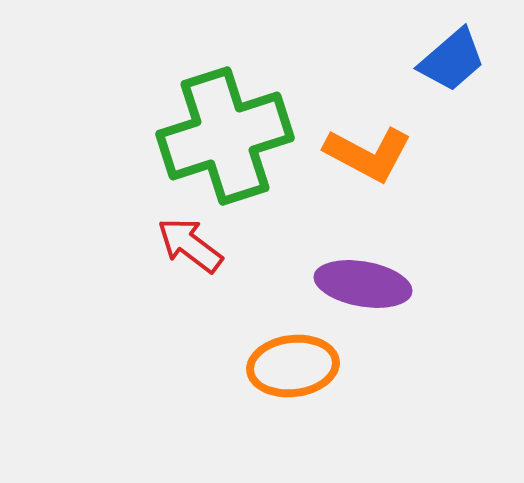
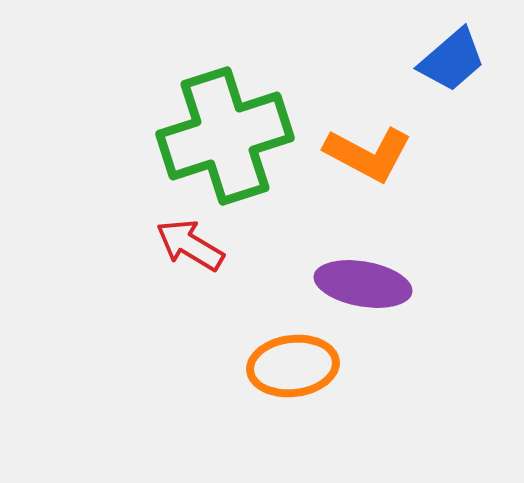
red arrow: rotated 6 degrees counterclockwise
